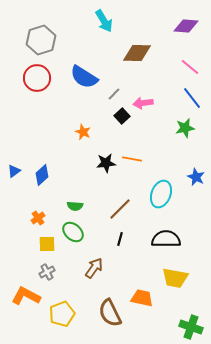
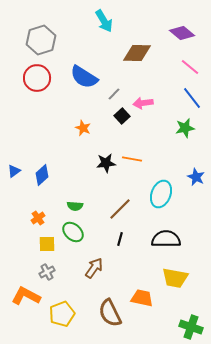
purple diamond: moved 4 px left, 7 px down; rotated 35 degrees clockwise
orange star: moved 4 px up
